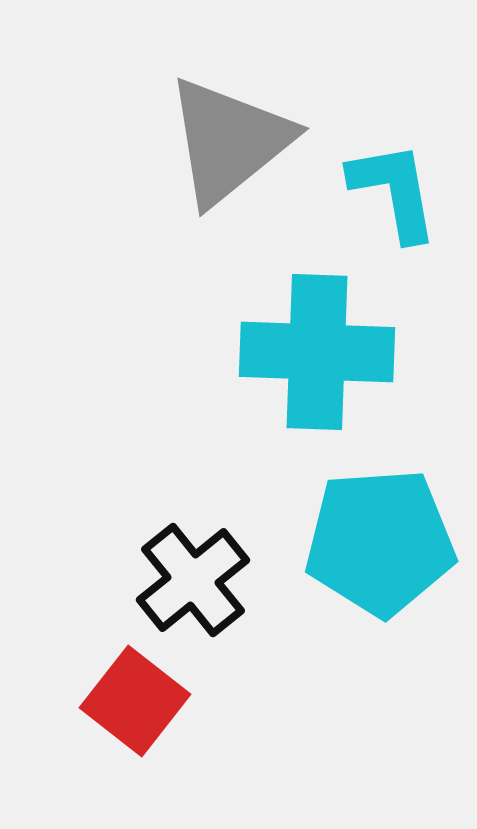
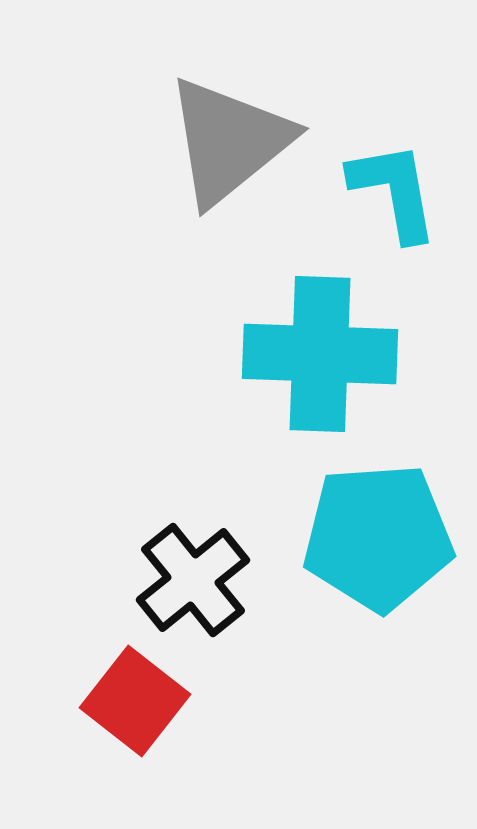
cyan cross: moved 3 px right, 2 px down
cyan pentagon: moved 2 px left, 5 px up
